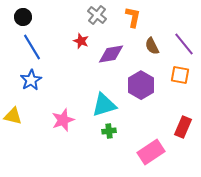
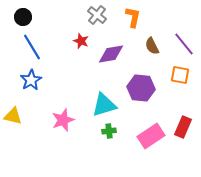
purple hexagon: moved 3 px down; rotated 24 degrees counterclockwise
pink rectangle: moved 16 px up
